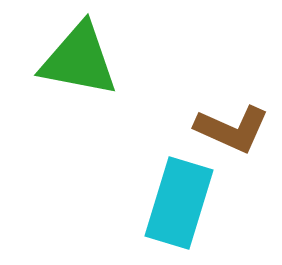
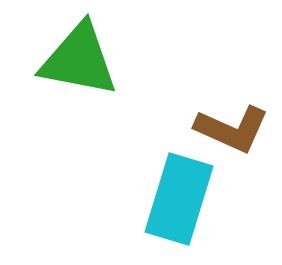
cyan rectangle: moved 4 px up
